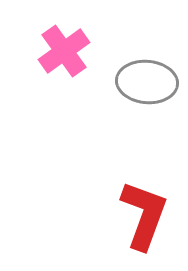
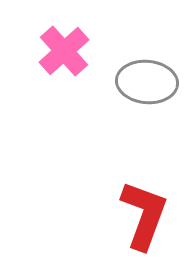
pink cross: rotated 6 degrees counterclockwise
